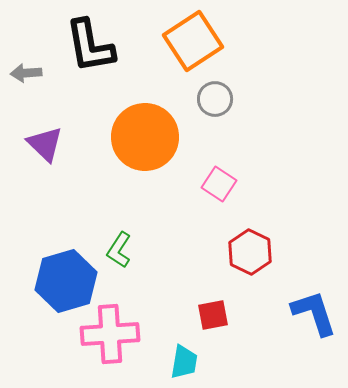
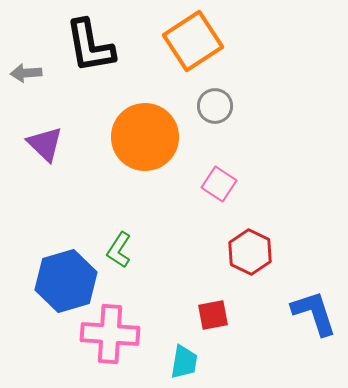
gray circle: moved 7 px down
pink cross: rotated 8 degrees clockwise
